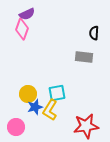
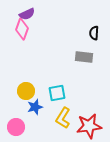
yellow circle: moved 2 px left, 3 px up
yellow L-shape: moved 13 px right, 8 px down
red star: moved 3 px right
